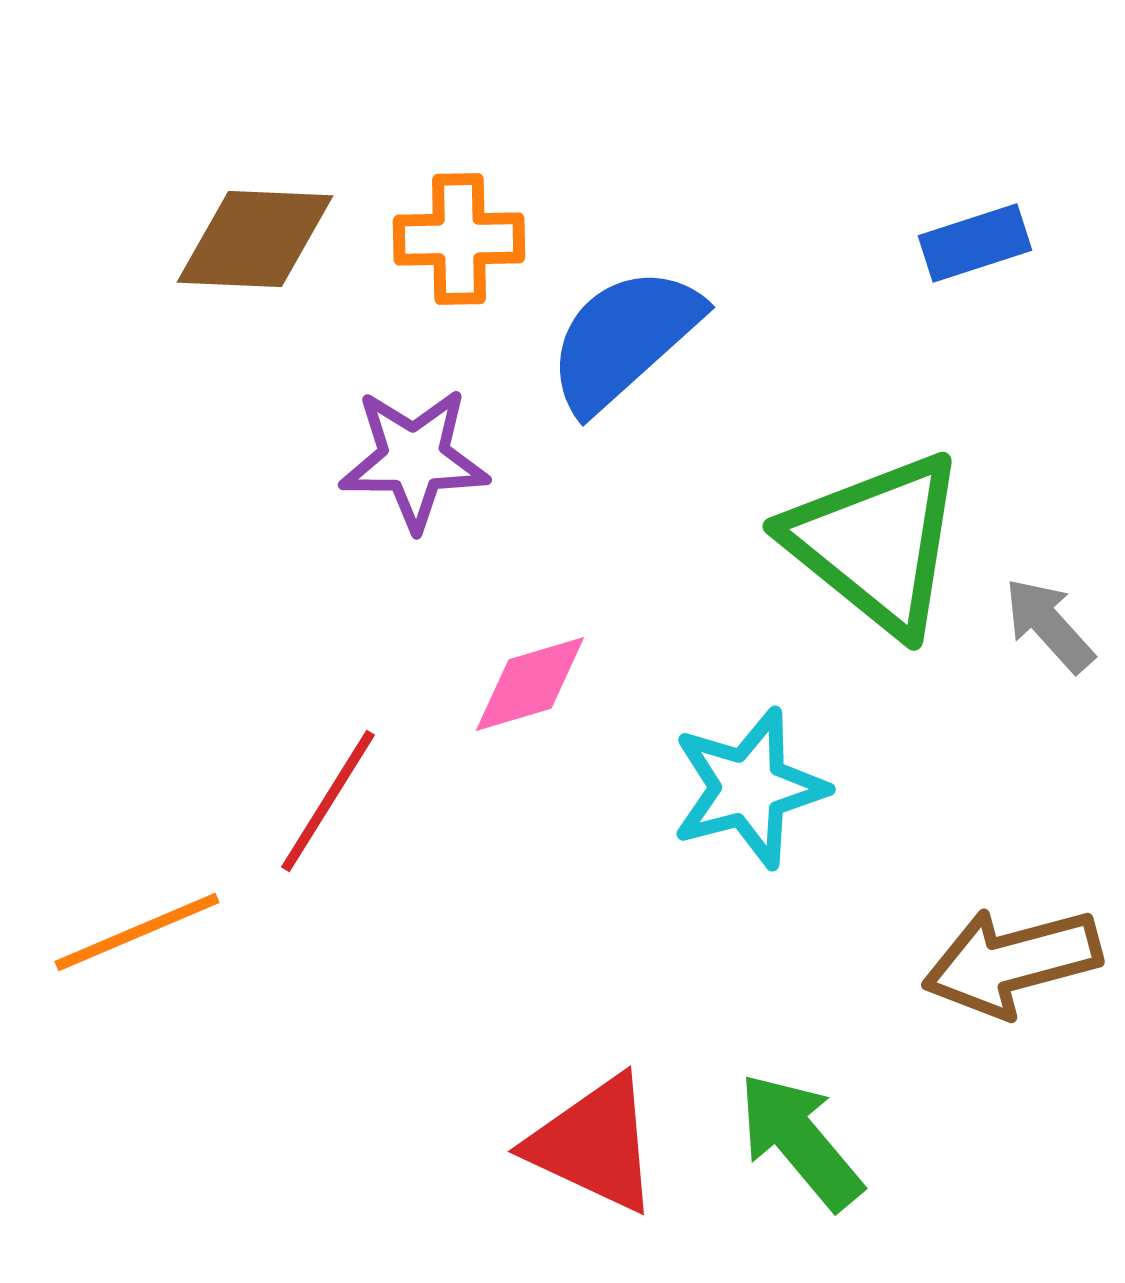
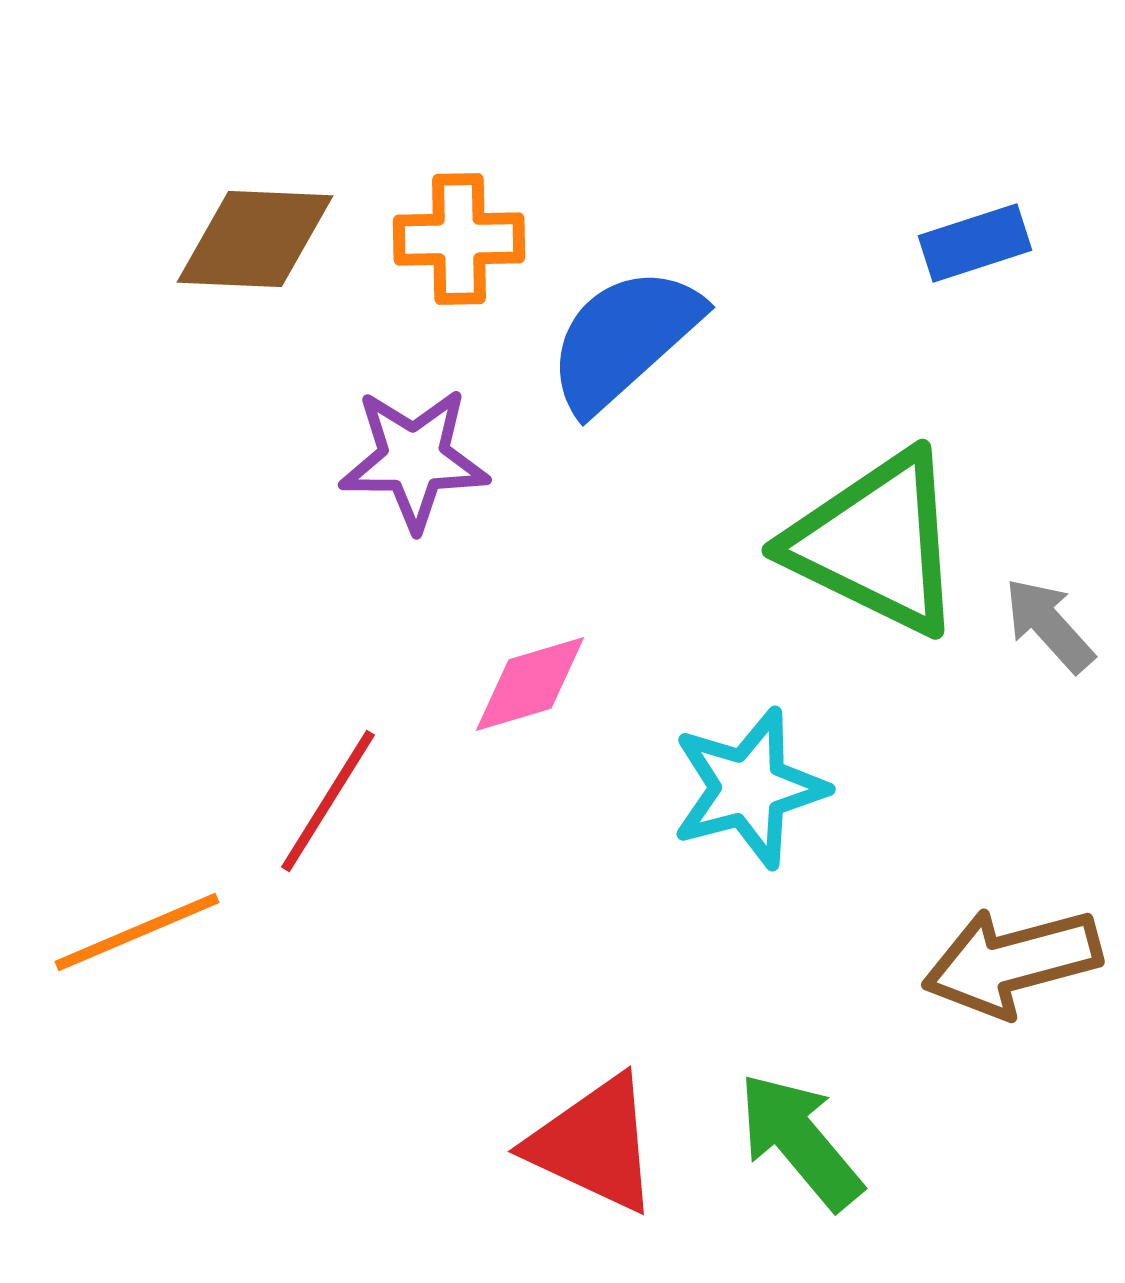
green triangle: rotated 13 degrees counterclockwise
